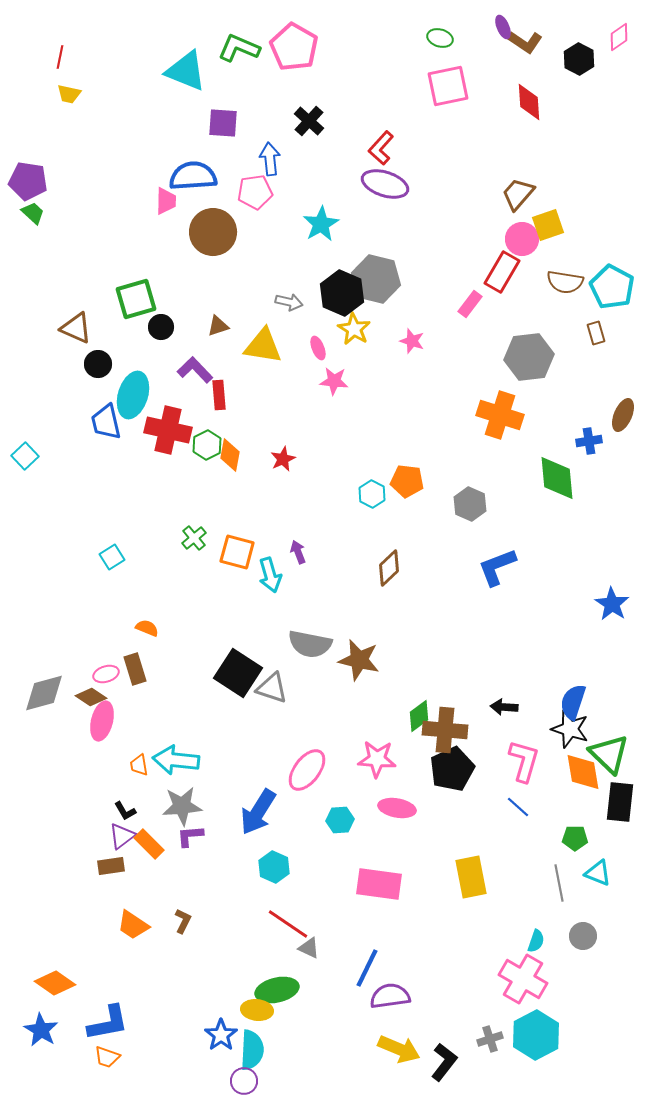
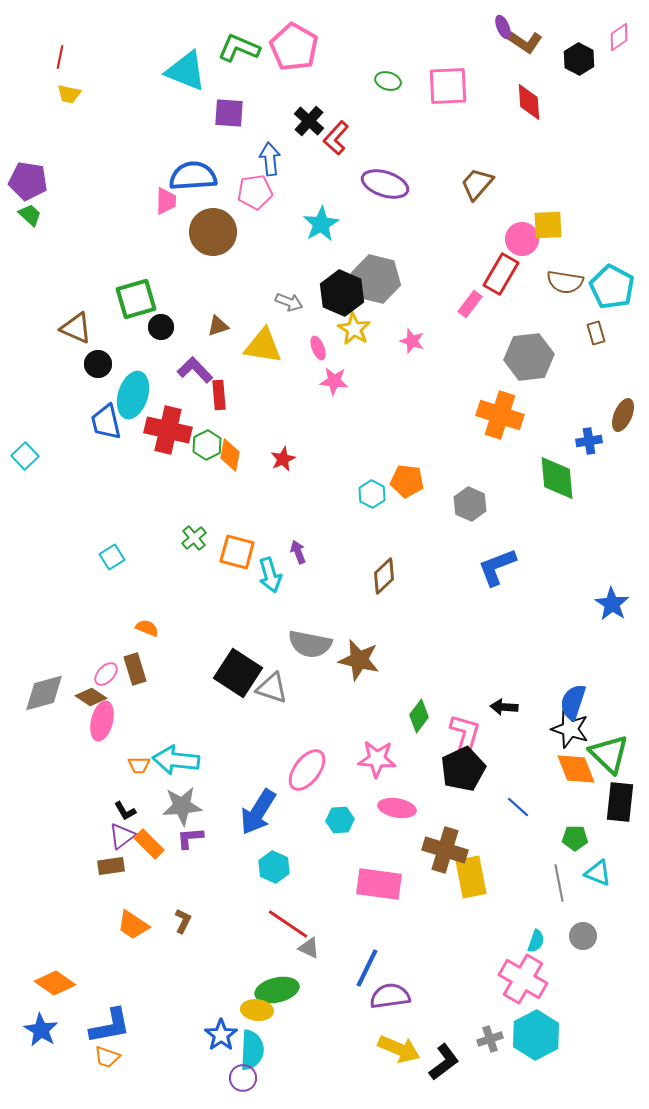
green ellipse at (440, 38): moved 52 px left, 43 px down
pink square at (448, 86): rotated 9 degrees clockwise
purple square at (223, 123): moved 6 px right, 10 px up
red L-shape at (381, 148): moved 45 px left, 10 px up
brown trapezoid at (518, 194): moved 41 px left, 10 px up
green trapezoid at (33, 213): moved 3 px left, 2 px down
yellow square at (548, 225): rotated 16 degrees clockwise
red rectangle at (502, 272): moved 1 px left, 2 px down
gray arrow at (289, 302): rotated 8 degrees clockwise
brown diamond at (389, 568): moved 5 px left, 8 px down
pink ellipse at (106, 674): rotated 30 degrees counterclockwise
green diamond at (419, 716): rotated 16 degrees counterclockwise
brown cross at (445, 730): moved 120 px down; rotated 12 degrees clockwise
pink L-shape at (524, 761): moved 59 px left, 26 px up
orange trapezoid at (139, 765): rotated 80 degrees counterclockwise
black pentagon at (452, 769): moved 11 px right
orange diamond at (583, 772): moved 7 px left, 3 px up; rotated 12 degrees counterclockwise
purple L-shape at (190, 836): moved 2 px down
blue L-shape at (108, 1023): moved 2 px right, 3 px down
black L-shape at (444, 1062): rotated 15 degrees clockwise
purple circle at (244, 1081): moved 1 px left, 3 px up
